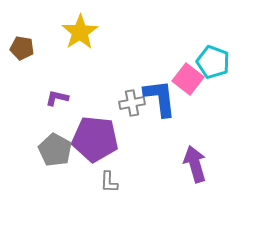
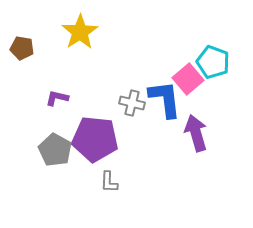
pink square: rotated 12 degrees clockwise
blue L-shape: moved 5 px right, 1 px down
gray cross: rotated 25 degrees clockwise
purple arrow: moved 1 px right, 31 px up
